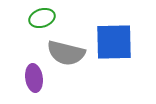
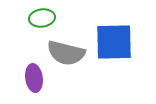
green ellipse: rotated 10 degrees clockwise
